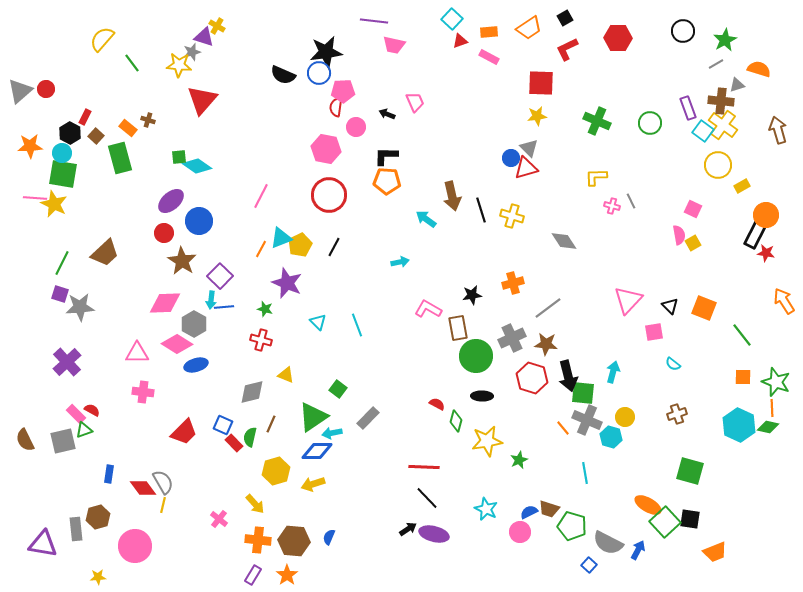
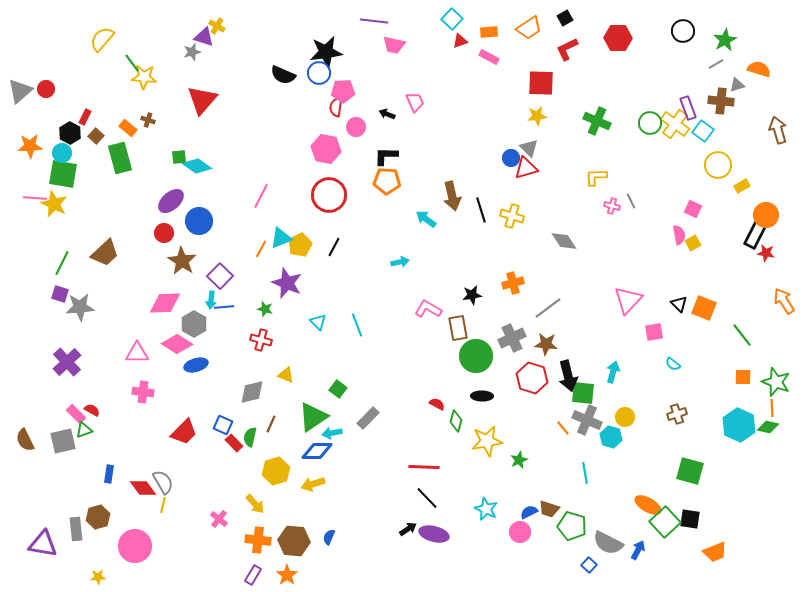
yellow star at (179, 65): moved 35 px left, 12 px down
yellow cross at (723, 125): moved 48 px left, 1 px up
black triangle at (670, 306): moved 9 px right, 2 px up
